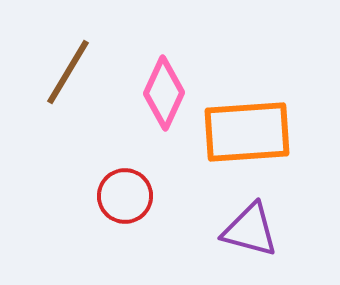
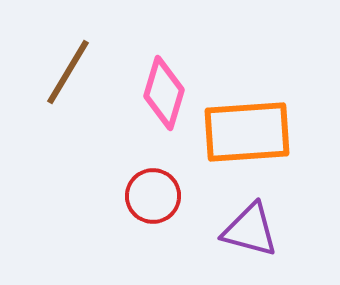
pink diamond: rotated 8 degrees counterclockwise
red circle: moved 28 px right
